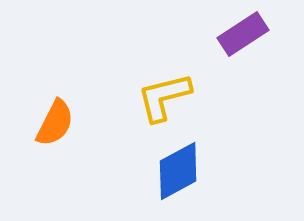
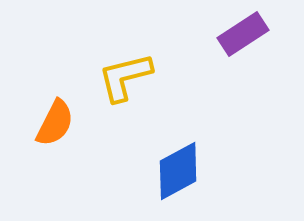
yellow L-shape: moved 39 px left, 20 px up
